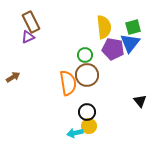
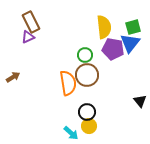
cyan arrow: moved 4 px left; rotated 126 degrees counterclockwise
